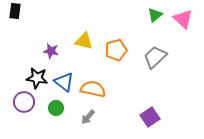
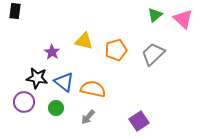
purple star: moved 1 px right, 1 px down; rotated 21 degrees clockwise
gray trapezoid: moved 2 px left, 3 px up
purple square: moved 11 px left, 4 px down
